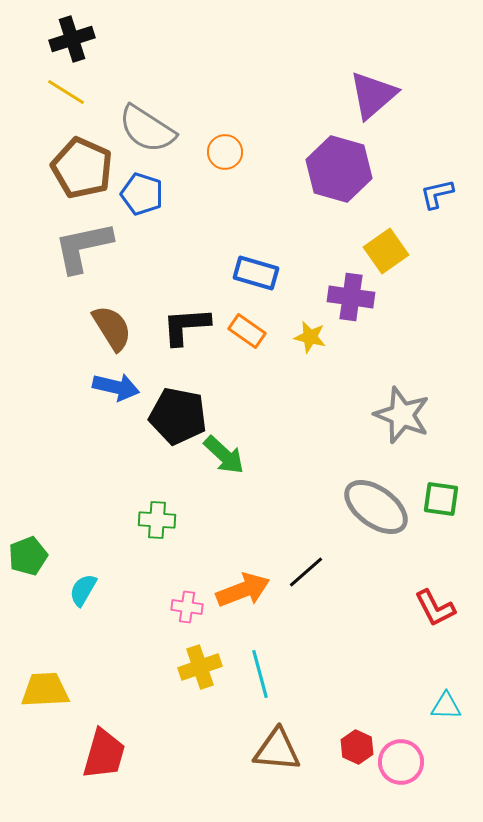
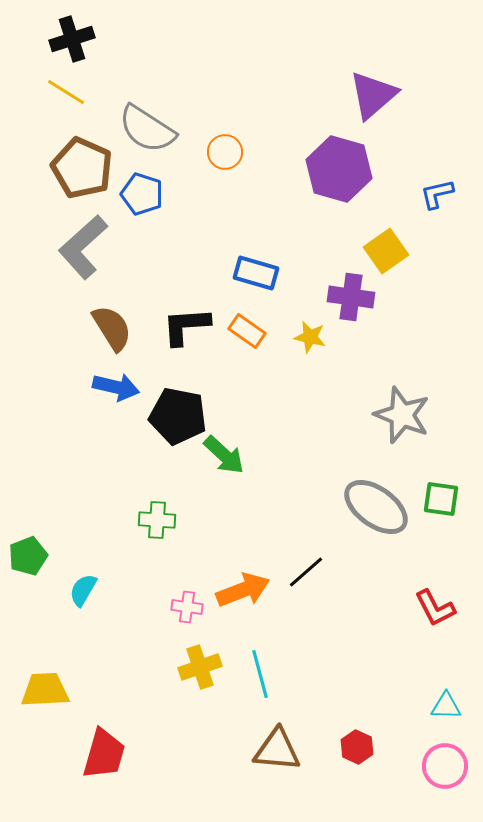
gray L-shape: rotated 30 degrees counterclockwise
pink circle: moved 44 px right, 4 px down
